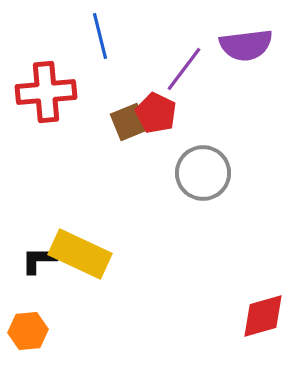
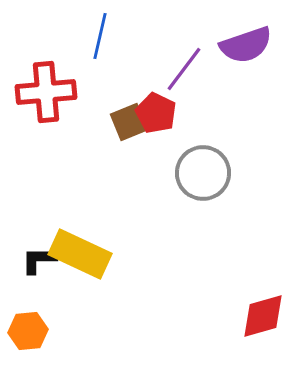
blue line: rotated 27 degrees clockwise
purple semicircle: rotated 12 degrees counterclockwise
